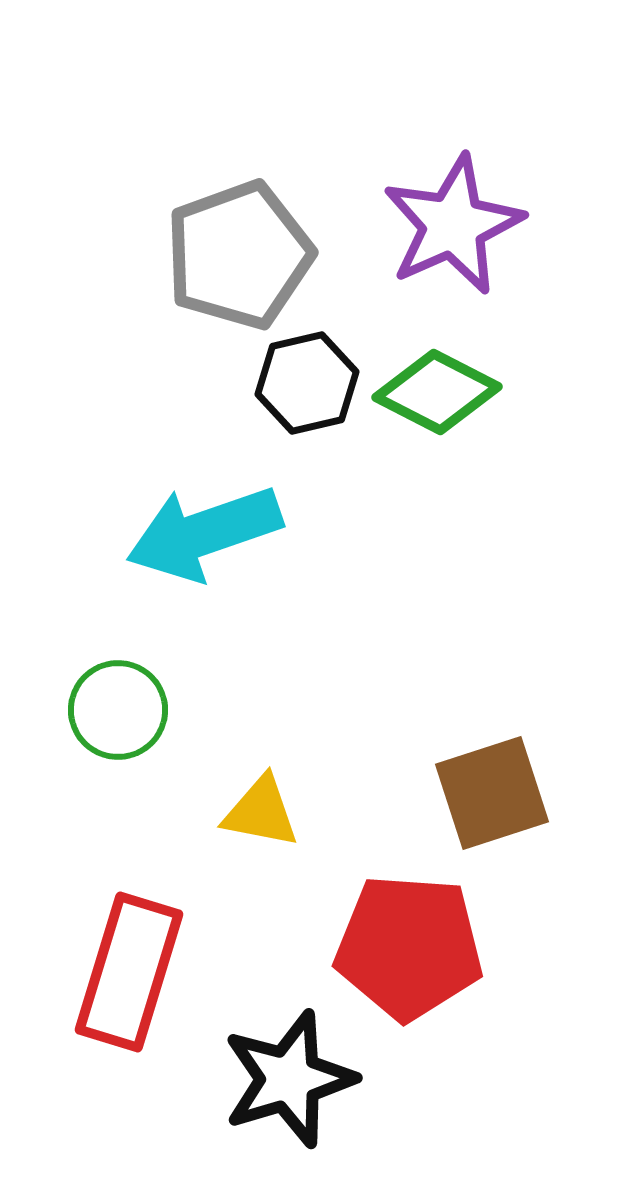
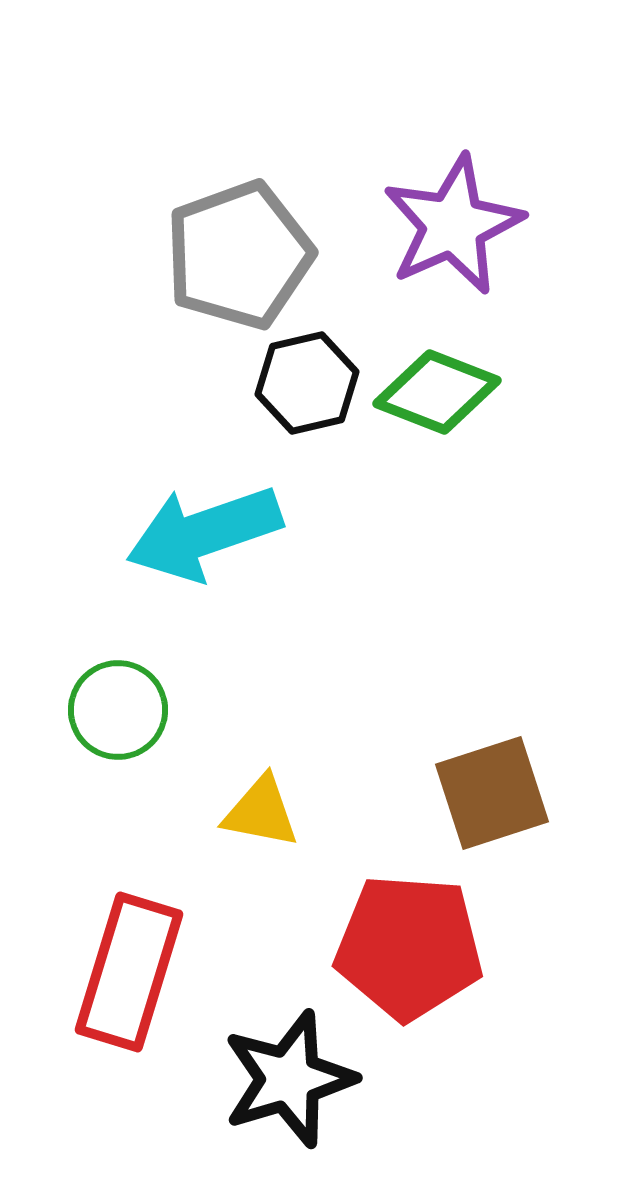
green diamond: rotated 6 degrees counterclockwise
